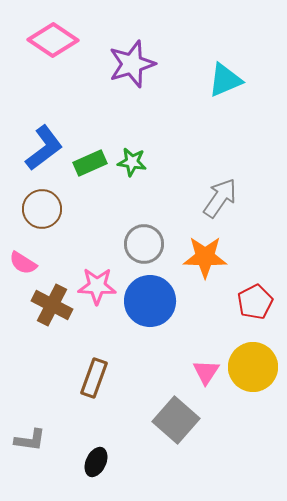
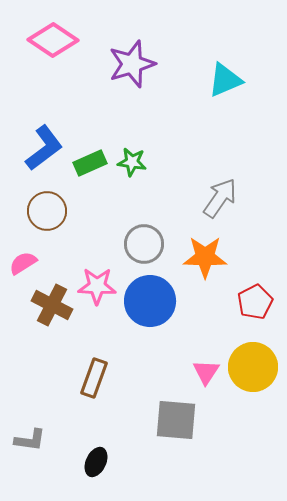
brown circle: moved 5 px right, 2 px down
pink semicircle: rotated 116 degrees clockwise
gray square: rotated 36 degrees counterclockwise
